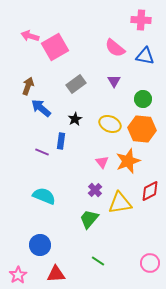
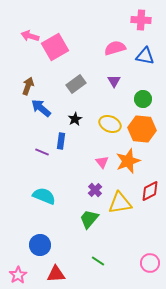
pink semicircle: rotated 125 degrees clockwise
